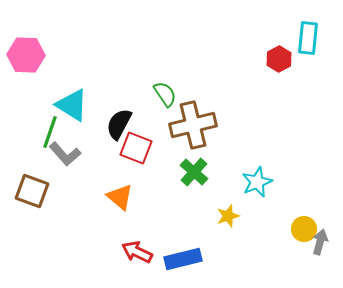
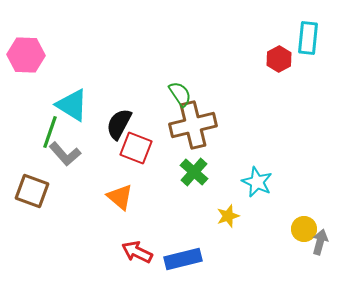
green semicircle: moved 15 px right
cyan star: rotated 24 degrees counterclockwise
